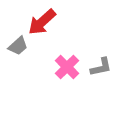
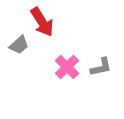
red arrow: rotated 80 degrees counterclockwise
gray trapezoid: moved 1 px right, 1 px up
